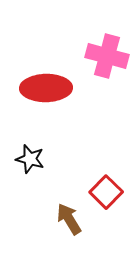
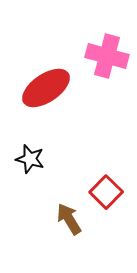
red ellipse: rotated 33 degrees counterclockwise
